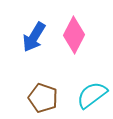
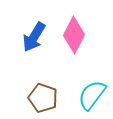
cyan semicircle: rotated 16 degrees counterclockwise
